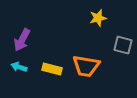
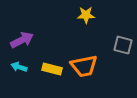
yellow star: moved 12 px left, 3 px up; rotated 12 degrees clockwise
purple arrow: rotated 145 degrees counterclockwise
orange trapezoid: moved 2 px left; rotated 20 degrees counterclockwise
